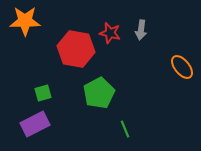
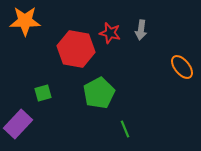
purple rectangle: moved 17 px left; rotated 20 degrees counterclockwise
